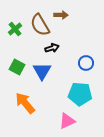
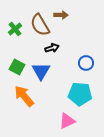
blue triangle: moved 1 px left
orange arrow: moved 1 px left, 7 px up
